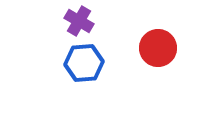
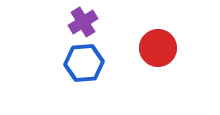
purple cross: moved 4 px right, 1 px down; rotated 28 degrees clockwise
